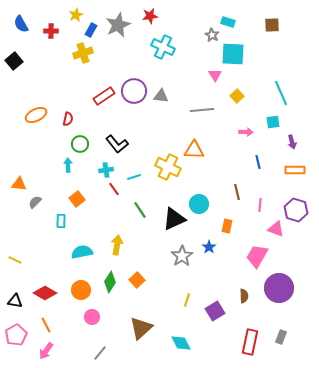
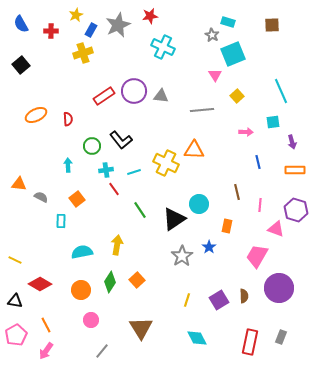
cyan square at (233, 54): rotated 25 degrees counterclockwise
black square at (14, 61): moved 7 px right, 4 px down
cyan line at (281, 93): moved 2 px up
red semicircle at (68, 119): rotated 16 degrees counterclockwise
green circle at (80, 144): moved 12 px right, 2 px down
black L-shape at (117, 144): moved 4 px right, 4 px up
yellow cross at (168, 167): moved 2 px left, 4 px up
cyan line at (134, 177): moved 5 px up
gray semicircle at (35, 202): moved 6 px right, 5 px up; rotated 72 degrees clockwise
black triangle at (174, 219): rotated 10 degrees counterclockwise
red diamond at (45, 293): moved 5 px left, 9 px up
purple square at (215, 311): moved 4 px right, 11 px up
pink circle at (92, 317): moved 1 px left, 3 px down
brown triangle at (141, 328): rotated 20 degrees counterclockwise
cyan diamond at (181, 343): moved 16 px right, 5 px up
gray line at (100, 353): moved 2 px right, 2 px up
